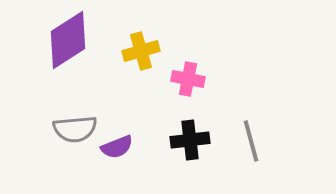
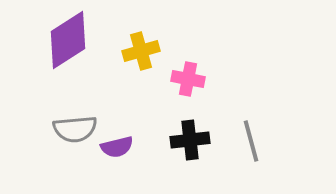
purple semicircle: rotated 8 degrees clockwise
